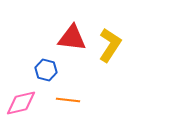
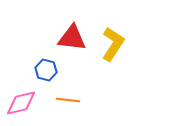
yellow L-shape: moved 3 px right, 1 px up
